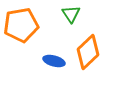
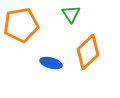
blue ellipse: moved 3 px left, 2 px down
